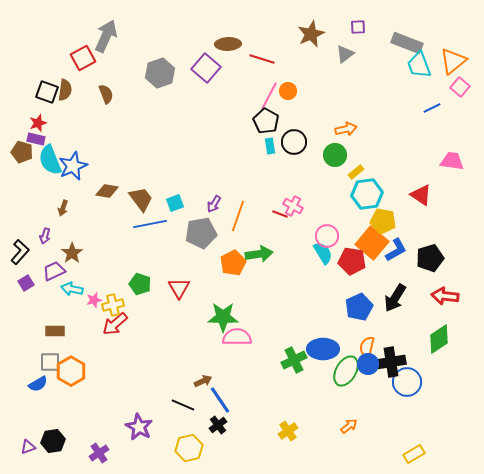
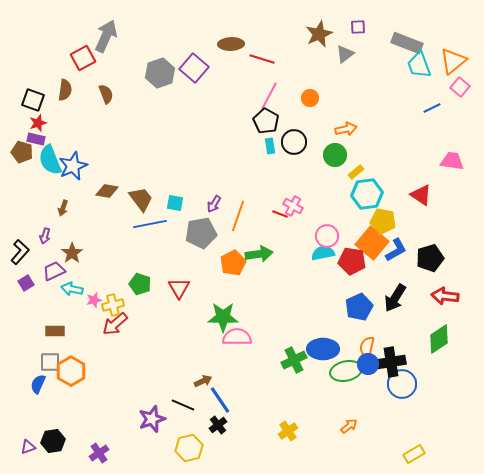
brown star at (311, 34): moved 8 px right
brown ellipse at (228, 44): moved 3 px right
purple square at (206, 68): moved 12 px left
orange circle at (288, 91): moved 22 px right, 7 px down
black square at (47, 92): moved 14 px left, 8 px down
cyan square at (175, 203): rotated 30 degrees clockwise
cyan semicircle at (323, 253): rotated 70 degrees counterclockwise
green ellipse at (346, 371): rotated 48 degrees clockwise
blue circle at (407, 382): moved 5 px left, 2 px down
blue semicircle at (38, 384): rotated 144 degrees clockwise
purple star at (139, 427): moved 13 px right, 8 px up; rotated 24 degrees clockwise
